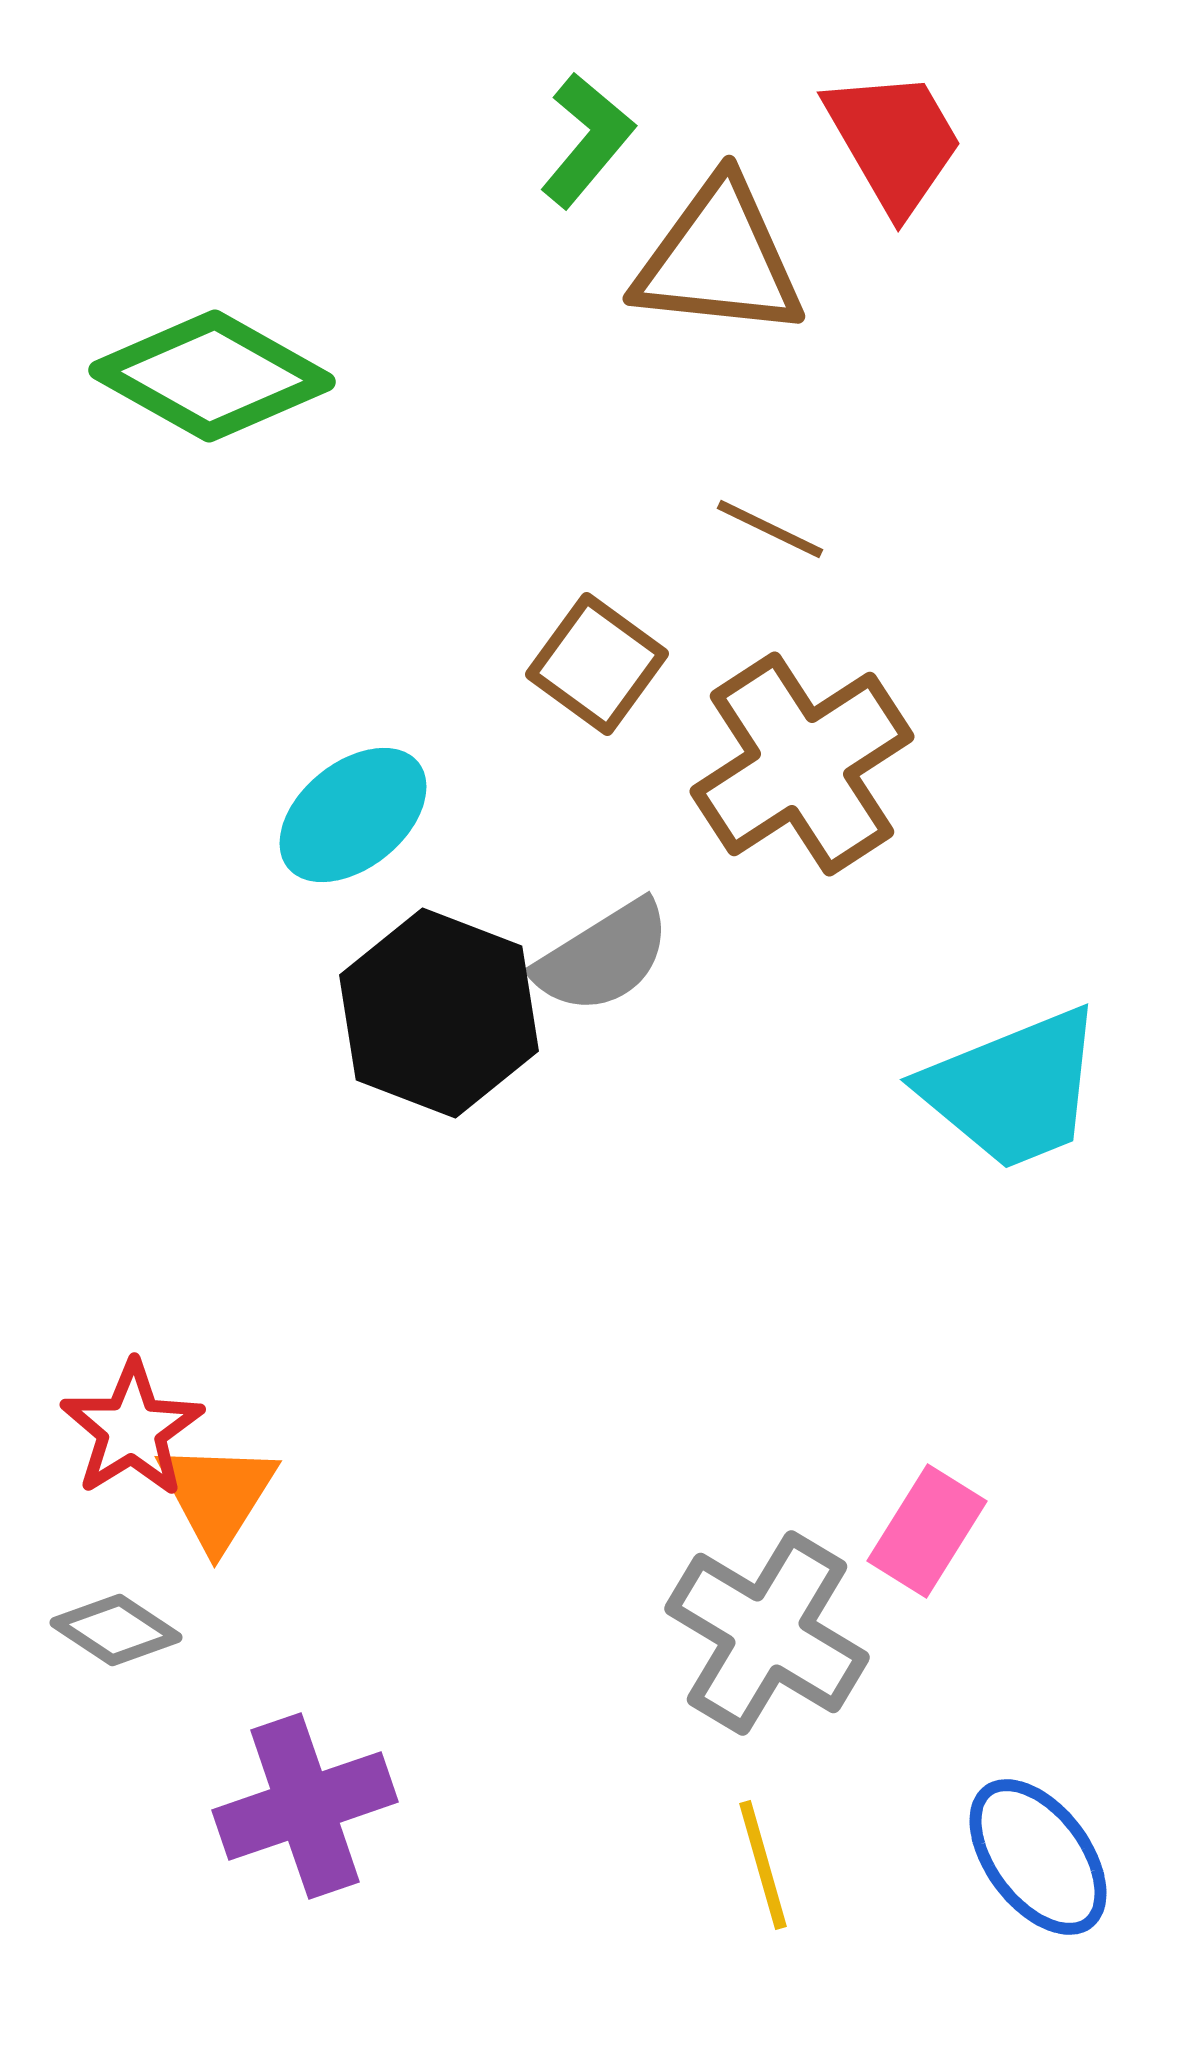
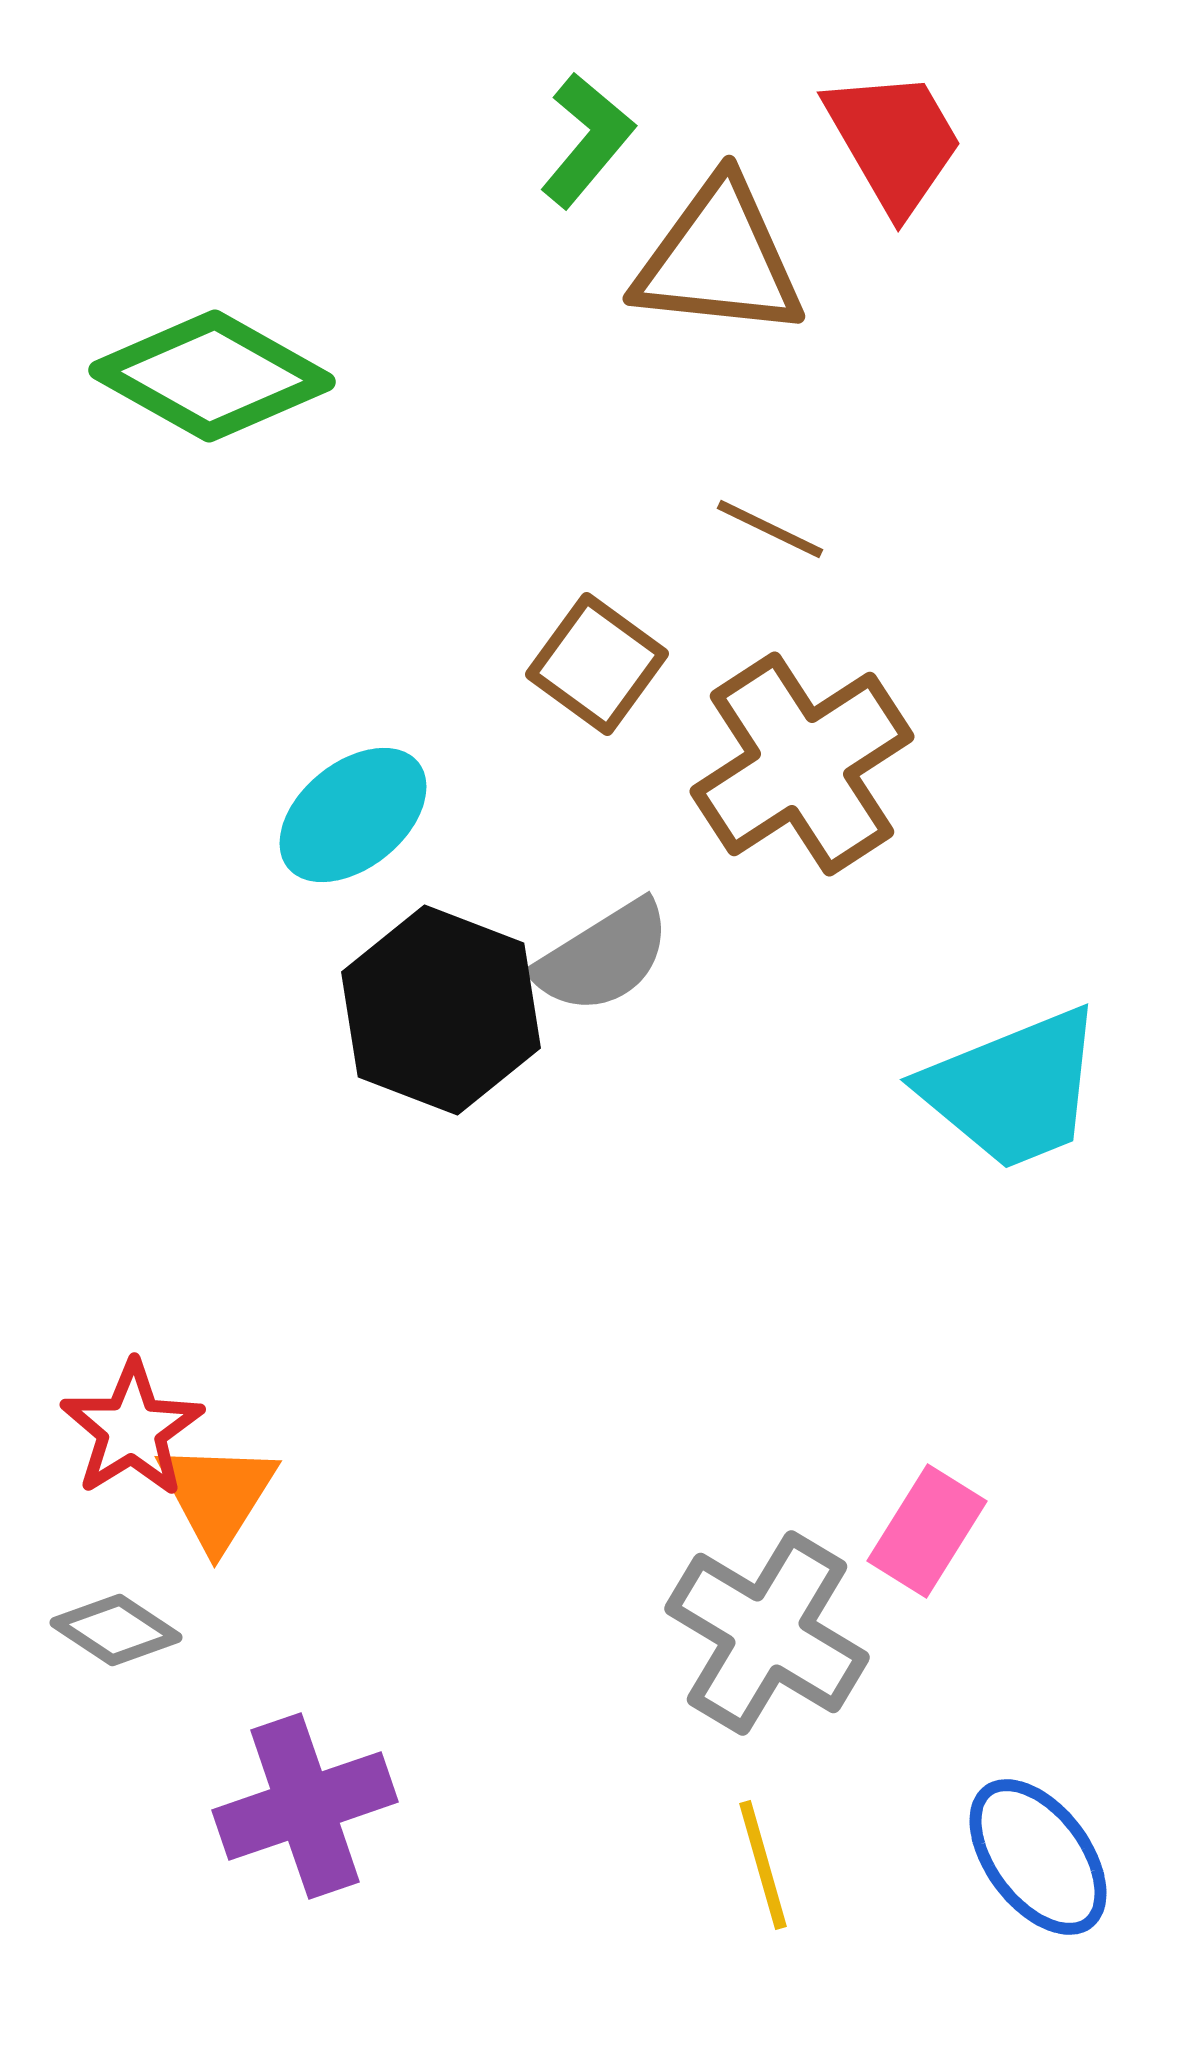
black hexagon: moved 2 px right, 3 px up
